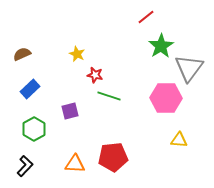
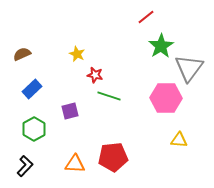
blue rectangle: moved 2 px right
